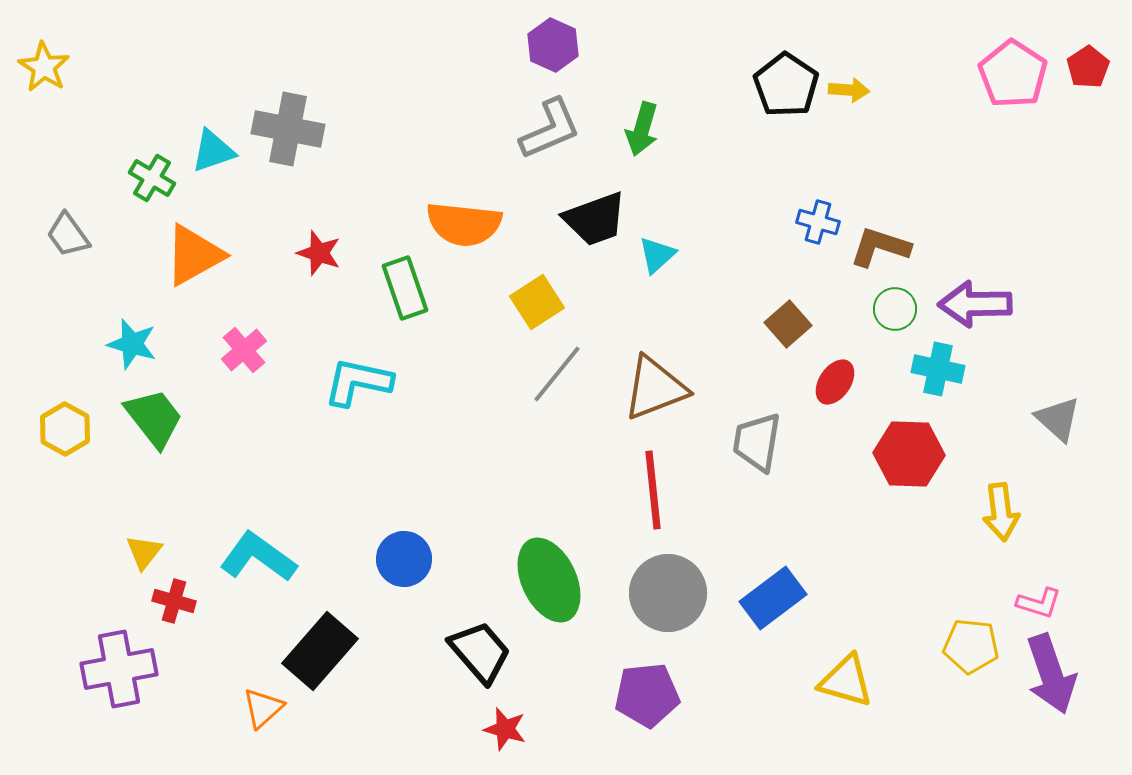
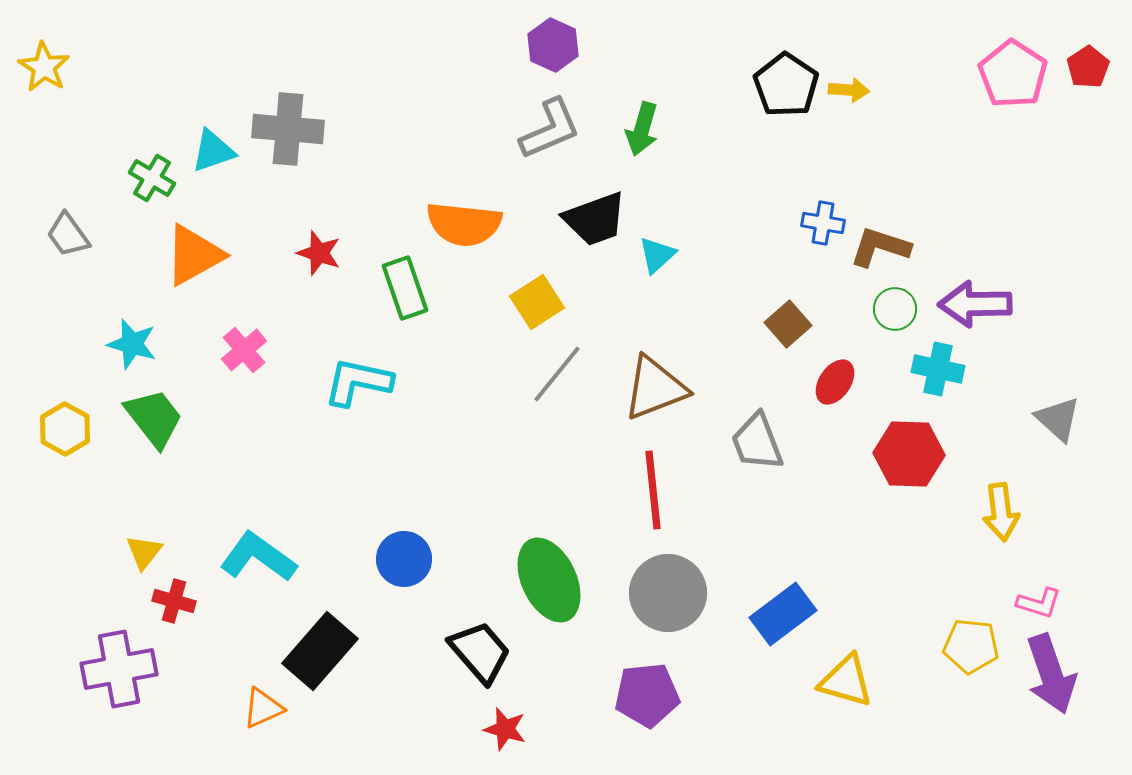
gray cross at (288, 129): rotated 6 degrees counterclockwise
blue cross at (818, 222): moved 5 px right, 1 px down; rotated 6 degrees counterclockwise
gray trapezoid at (757, 442): rotated 30 degrees counterclockwise
blue rectangle at (773, 598): moved 10 px right, 16 px down
orange triangle at (263, 708): rotated 18 degrees clockwise
